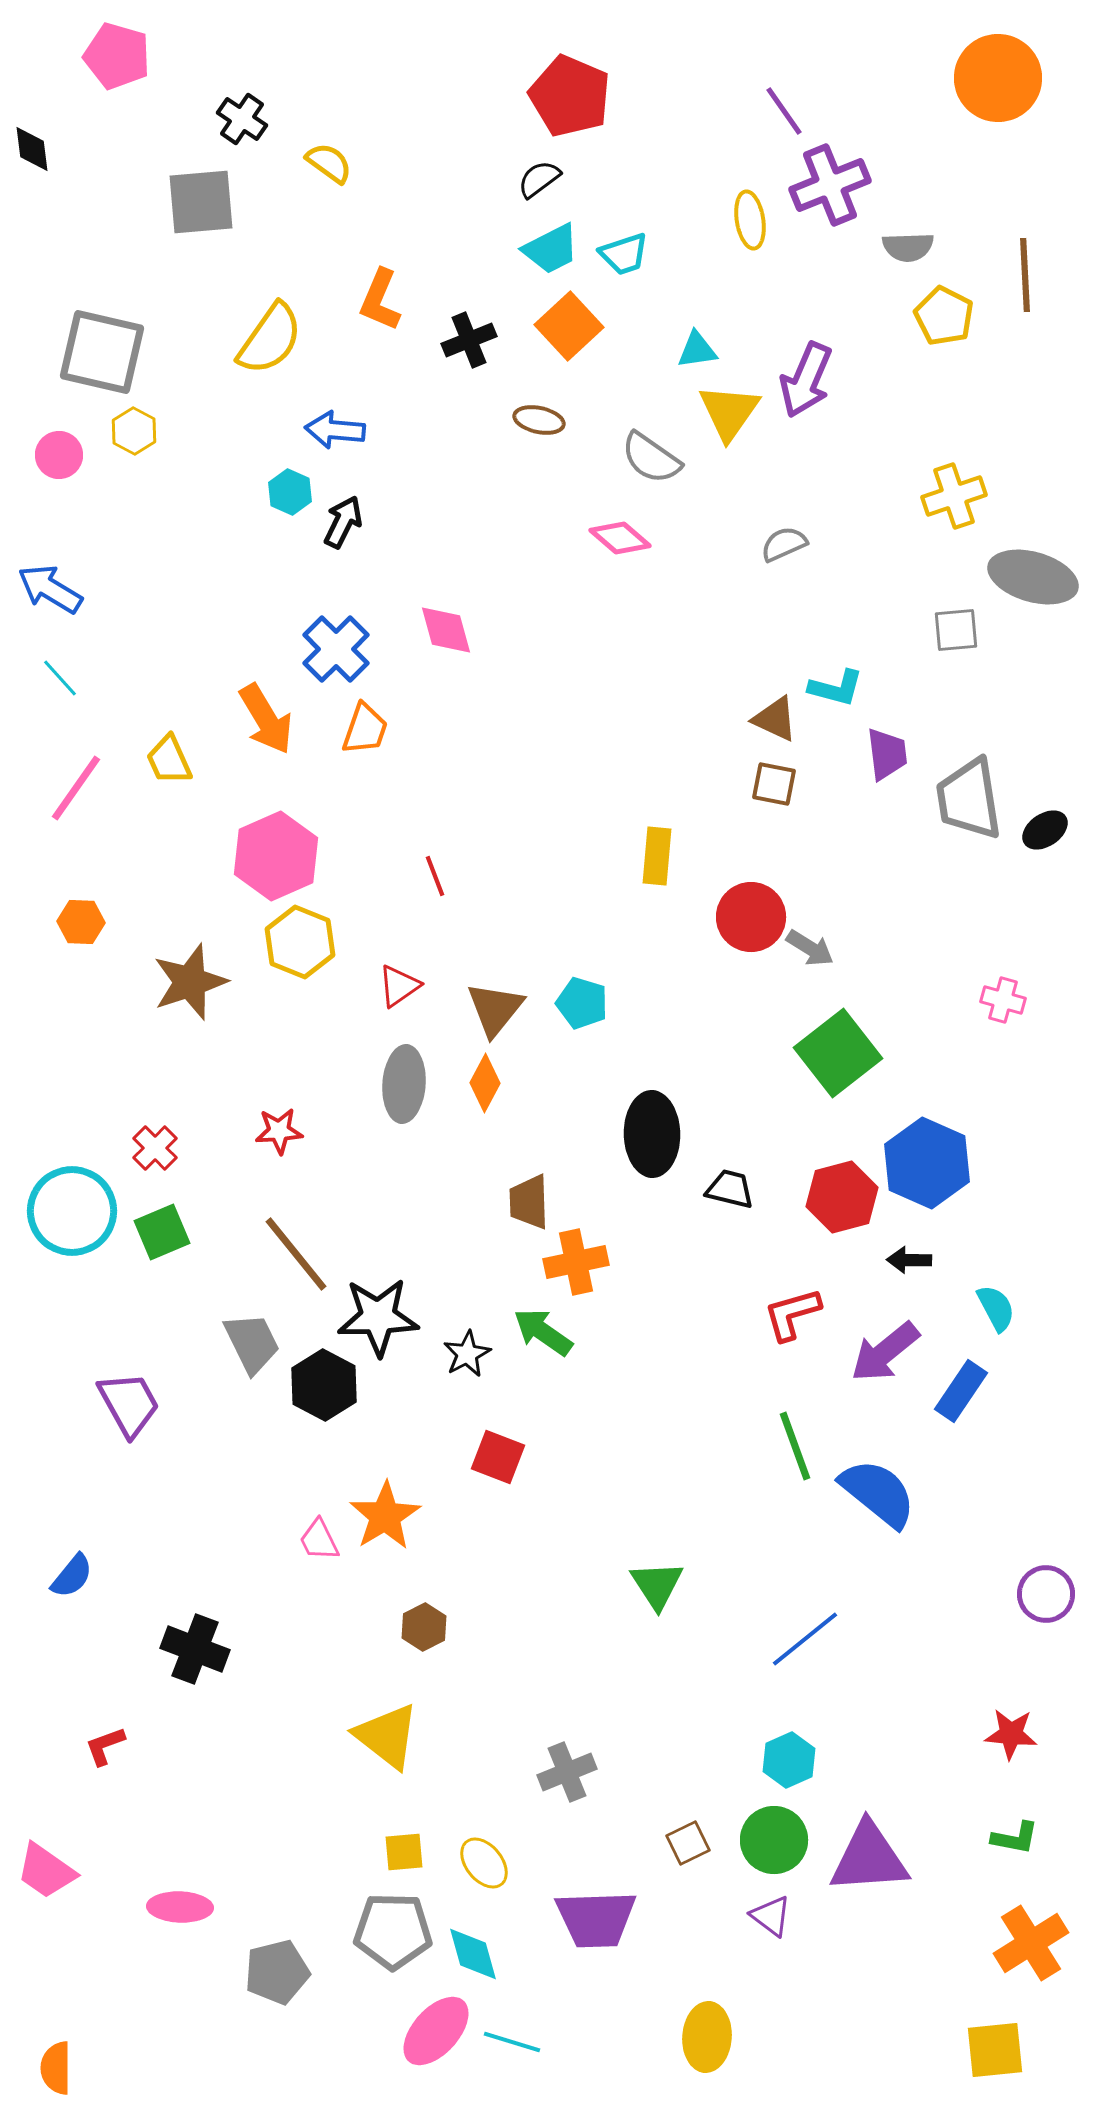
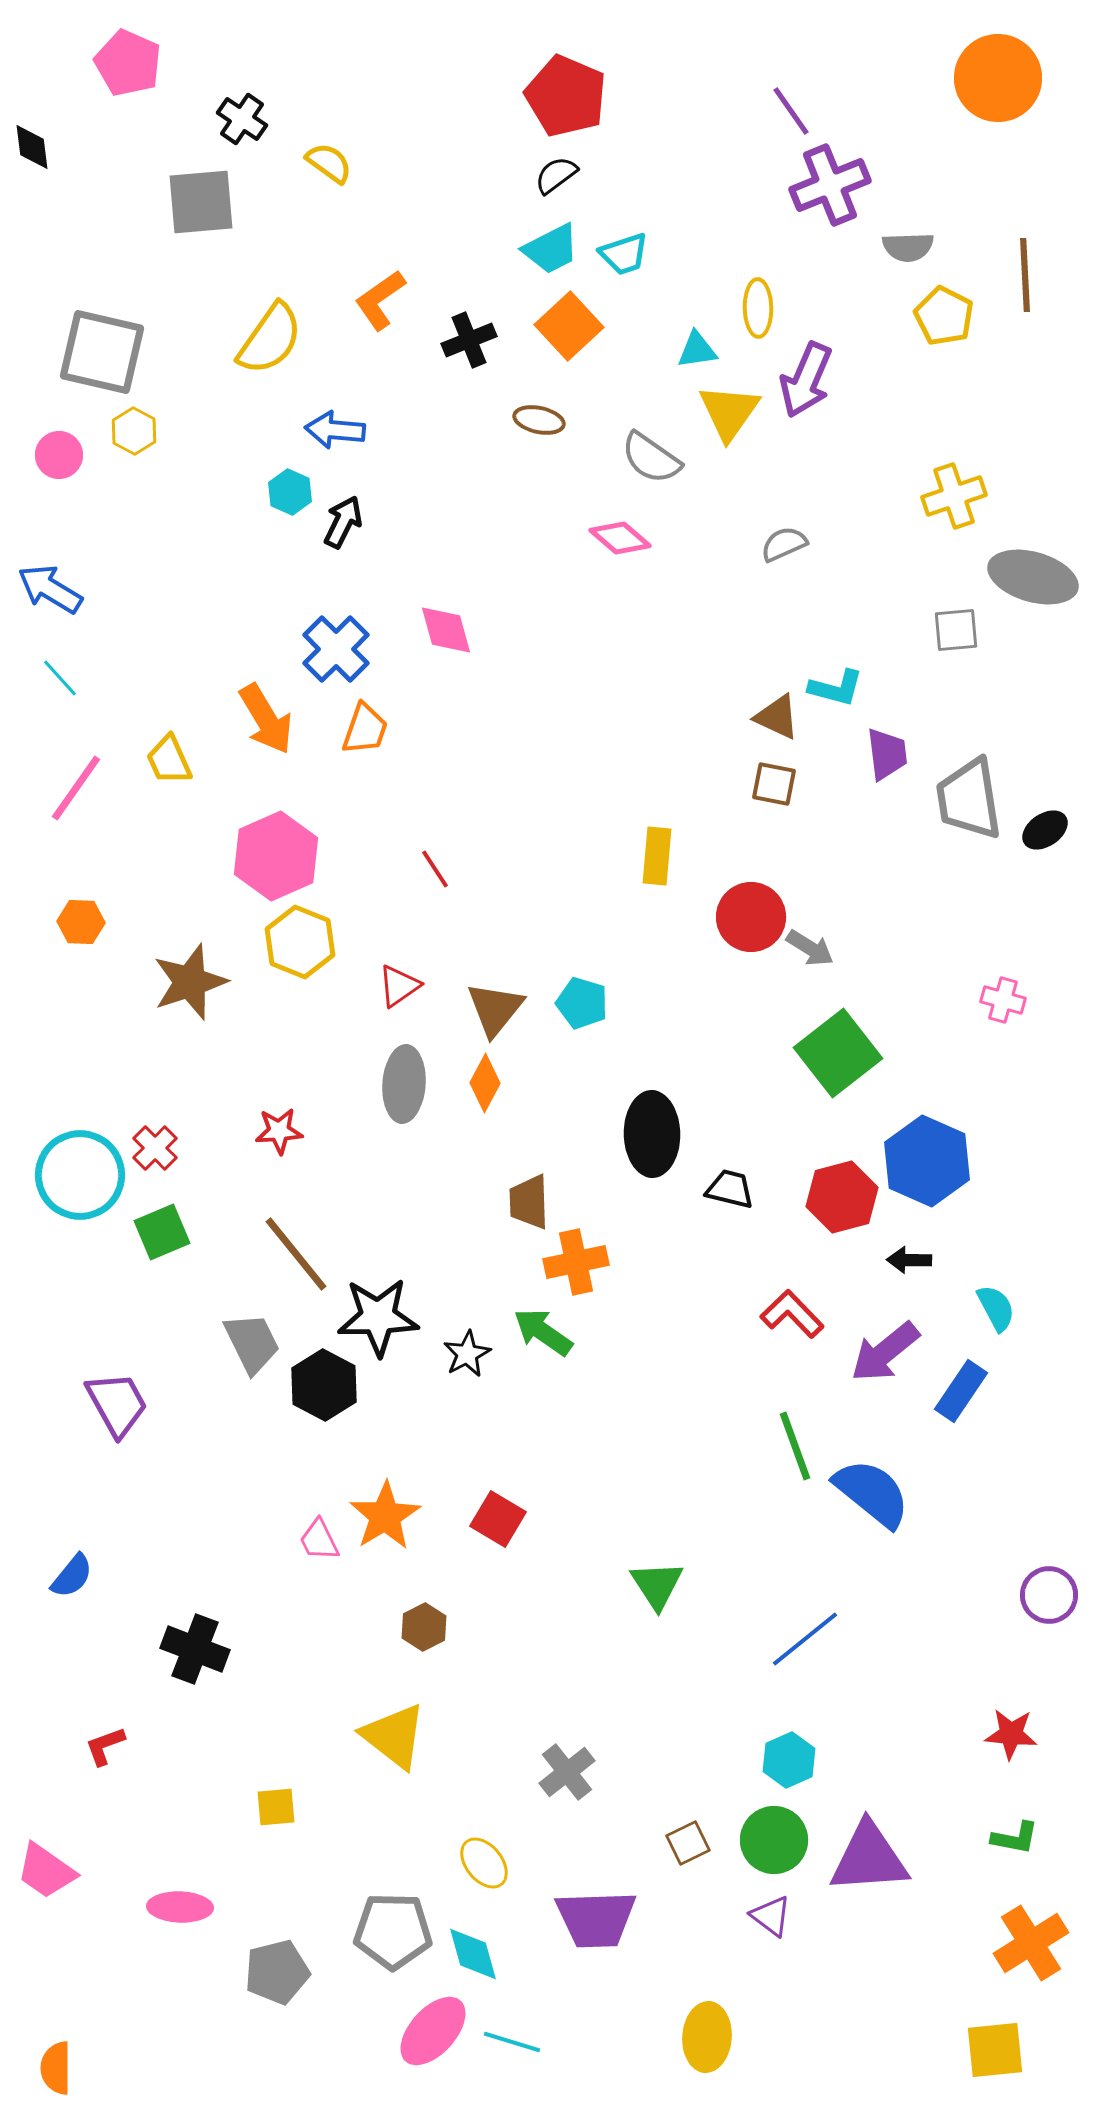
pink pentagon at (117, 56): moved 11 px right, 7 px down; rotated 8 degrees clockwise
red pentagon at (570, 96): moved 4 px left
purple line at (784, 111): moved 7 px right
black diamond at (32, 149): moved 2 px up
black semicircle at (539, 179): moved 17 px right, 4 px up
yellow ellipse at (750, 220): moved 8 px right, 88 px down; rotated 8 degrees clockwise
orange L-shape at (380, 300): rotated 32 degrees clockwise
brown triangle at (775, 719): moved 2 px right, 2 px up
red line at (435, 876): moved 7 px up; rotated 12 degrees counterclockwise
blue hexagon at (927, 1163): moved 2 px up
cyan circle at (72, 1211): moved 8 px right, 36 px up
red L-shape at (792, 1314): rotated 62 degrees clockwise
purple trapezoid at (129, 1404): moved 12 px left
red square at (498, 1457): moved 62 px down; rotated 10 degrees clockwise
blue semicircle at (878, 1493): moved 6 px left
purple circle at (1046, 1594): moved 3 px right, 1 px down
yellow triangle at (387, 1736): moved 7 px right
gray cross at (567, 1772): rotated 16 degrees counterclockwise
yellow square at (404, 1852): moved 128 px left, 45 px up
pink ellipse at (436, 2031): moved 3 px left
